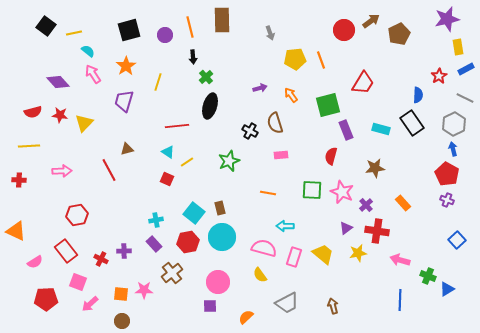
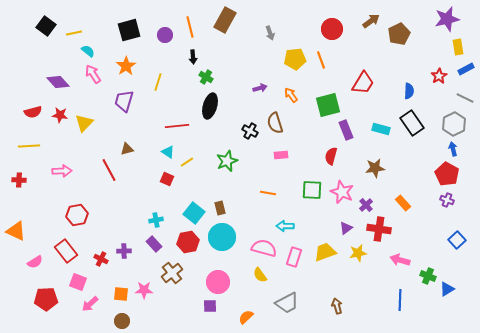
brown rectangle at (222, 20): moved 3 px right; rotated 30 degrees clockwise
red circle at (344, 30): moved 12 px left, 1 px up
green cross at (206, 77): rotated 16 degrees counterclockwise
blue semicircle at (418, 95): moved 9 px left, 4 px up
green star at (229, 161): moved 2 px left
red cross at (377, 231): moved 2 px right, 2 px up
yellow trapezoid at (323, 254): moved 2 px right, 2 px up; rotated 60 degrees counterclockwise
brown arrow at (333, 306): moved 4 px right
